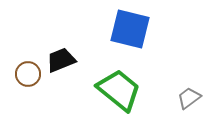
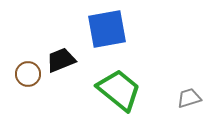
blue square: moved 23 px left; rotated 24 degrees counterclockwise
gray trapezoid: rotated 20 degrees clockwise
